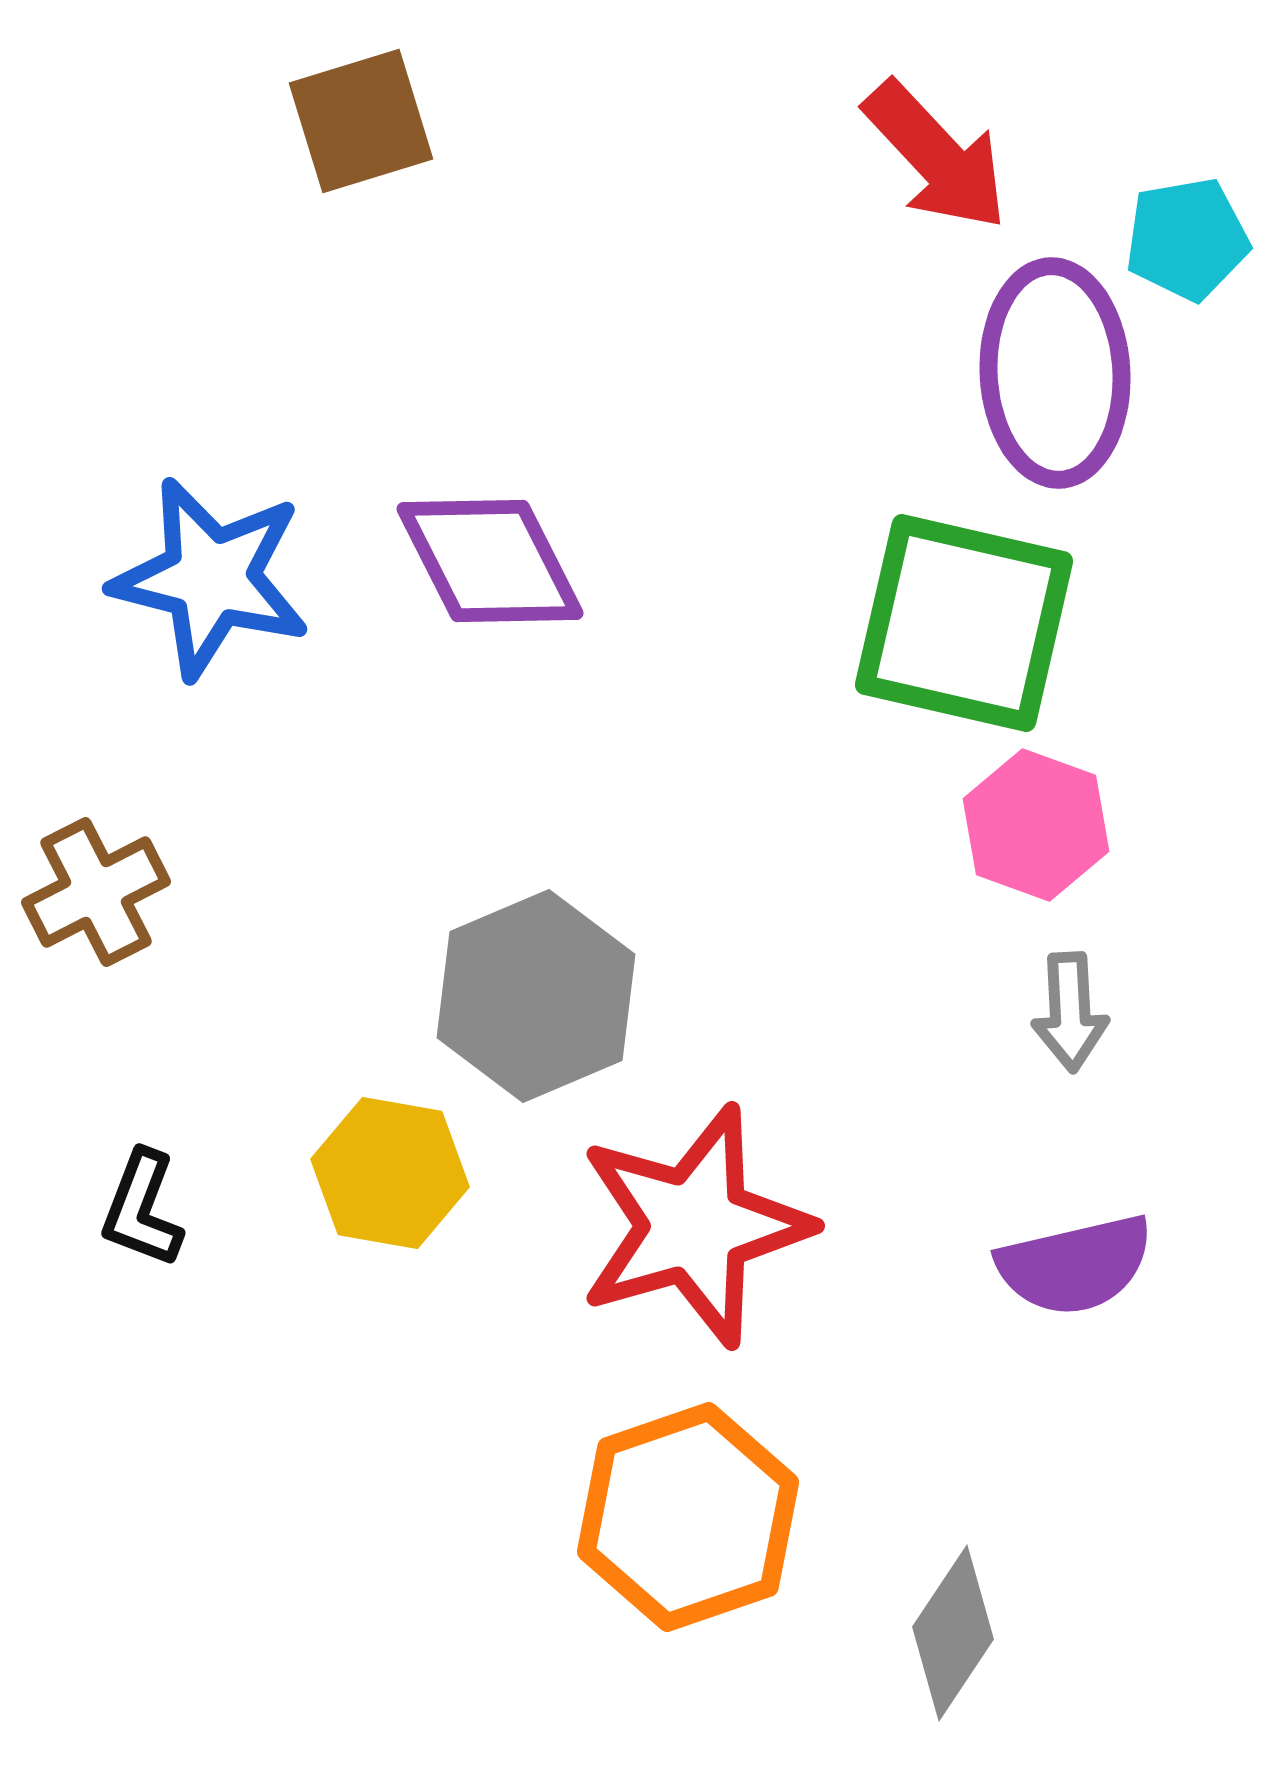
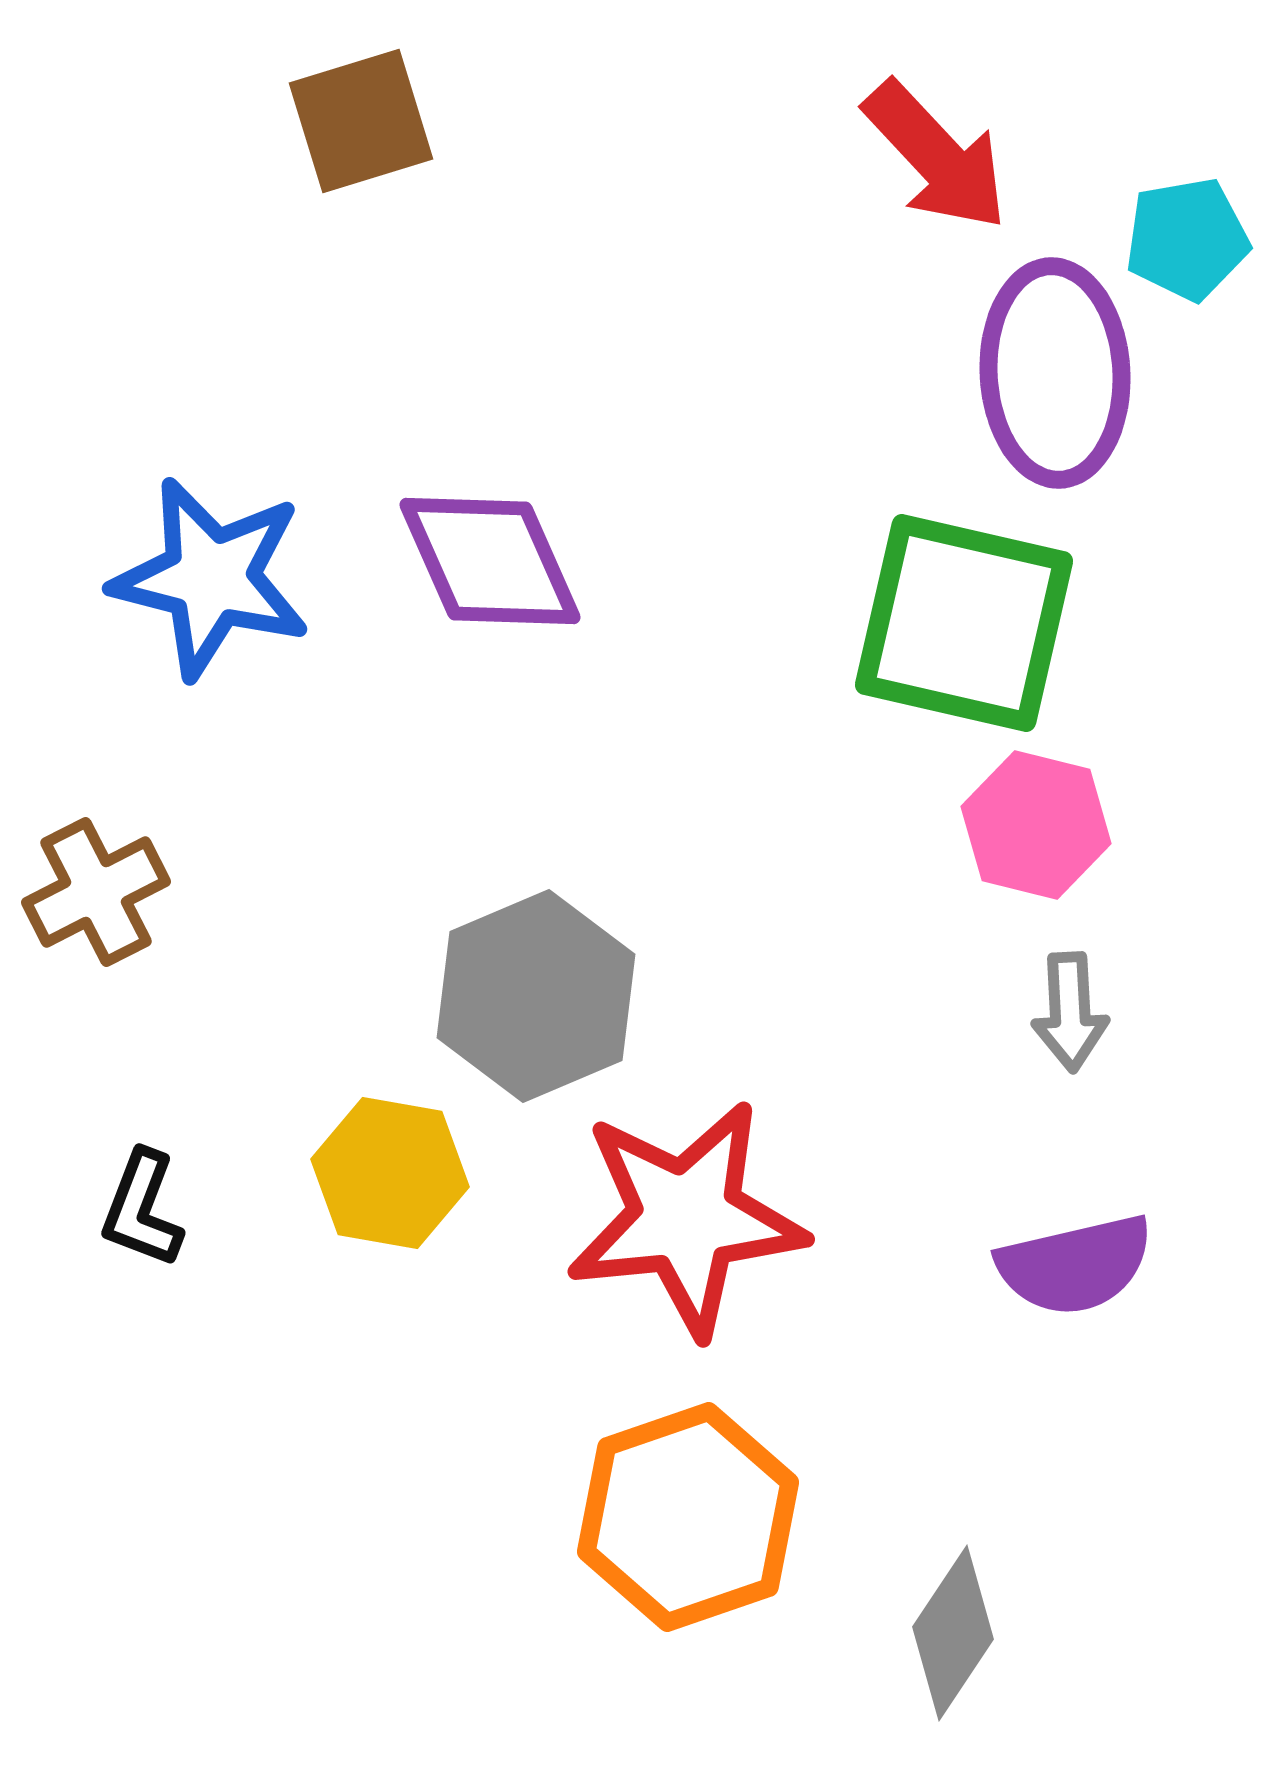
purple diamond: rotated 3 degrees clockwise
pink hexagon: rotated 6 degrees counterclockwise
red star: moved 8 px left, 8 px up; rotated 10 degrees clockwise
